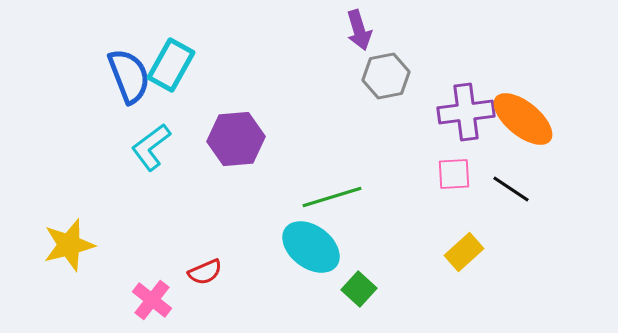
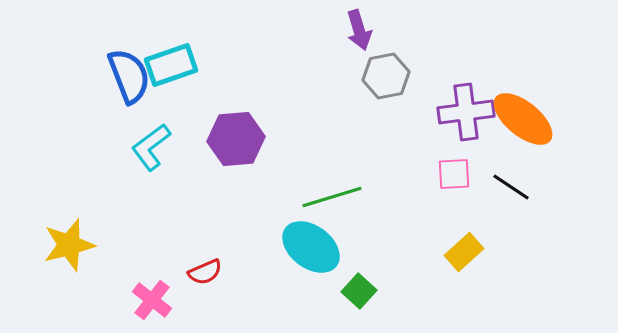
cyan rectangle: rotated 42 degrees clockwise
black line: moved 2 px up
green square: moved 2 px down
